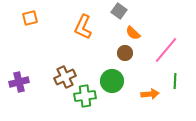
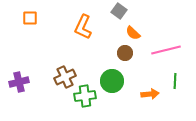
orange square: rotated 14 degrees clockwise
pink line: rotated 36 degrees clockwise
